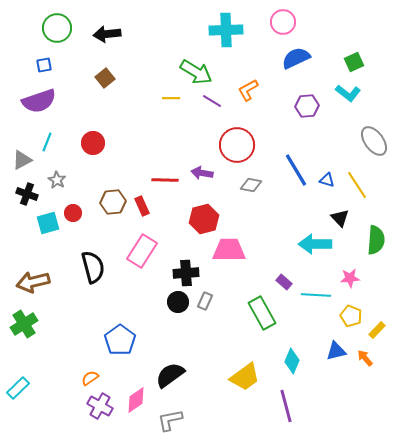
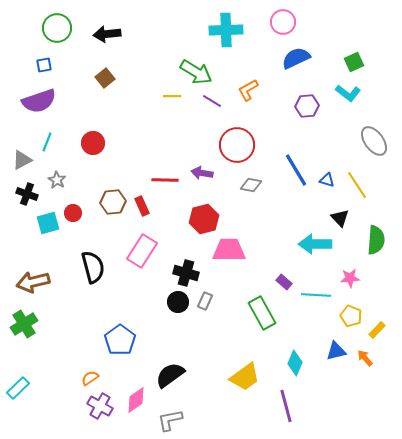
yellow line at (171, 98): moved 1 px right, 2 px up
black cross at (186, 273): rotated 20 degrees clockwise
cyan diamond at (292, 361): moved 3 px right, 2 px down
